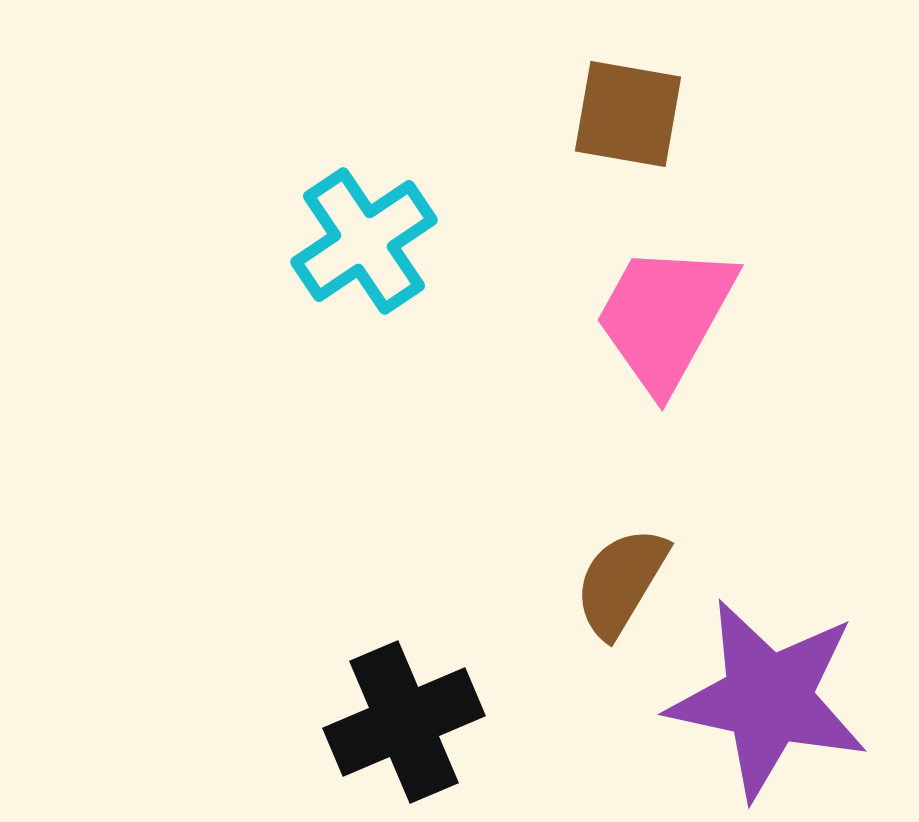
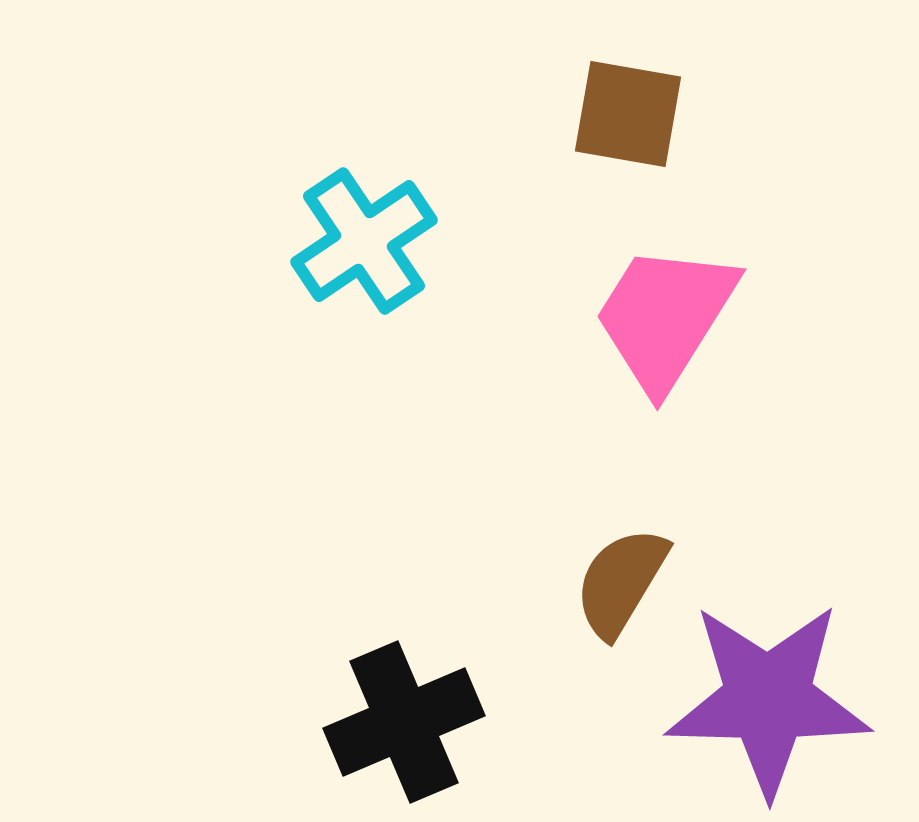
pink trapezoid: rotated 3 degrees clockwise
purple star: rotated 11 degrees counterclockwise
